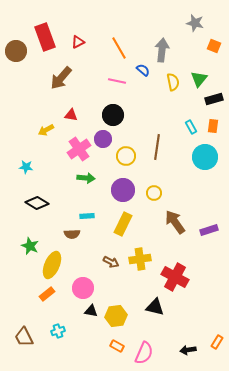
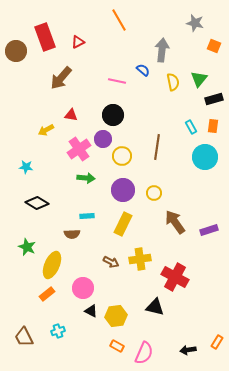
orange line at (119, 48): moved 28 px up
yellow circle at (126, 156): moved 4 px left
green star at (30, 246): moved 3 px left, 1 px down
black triangle at (91, 311): rotated 16 degrees clockwise
